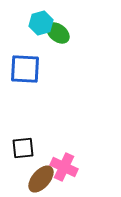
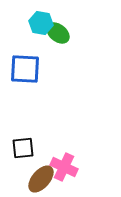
cyan hexagon: rotated 25 degrees clockwise
